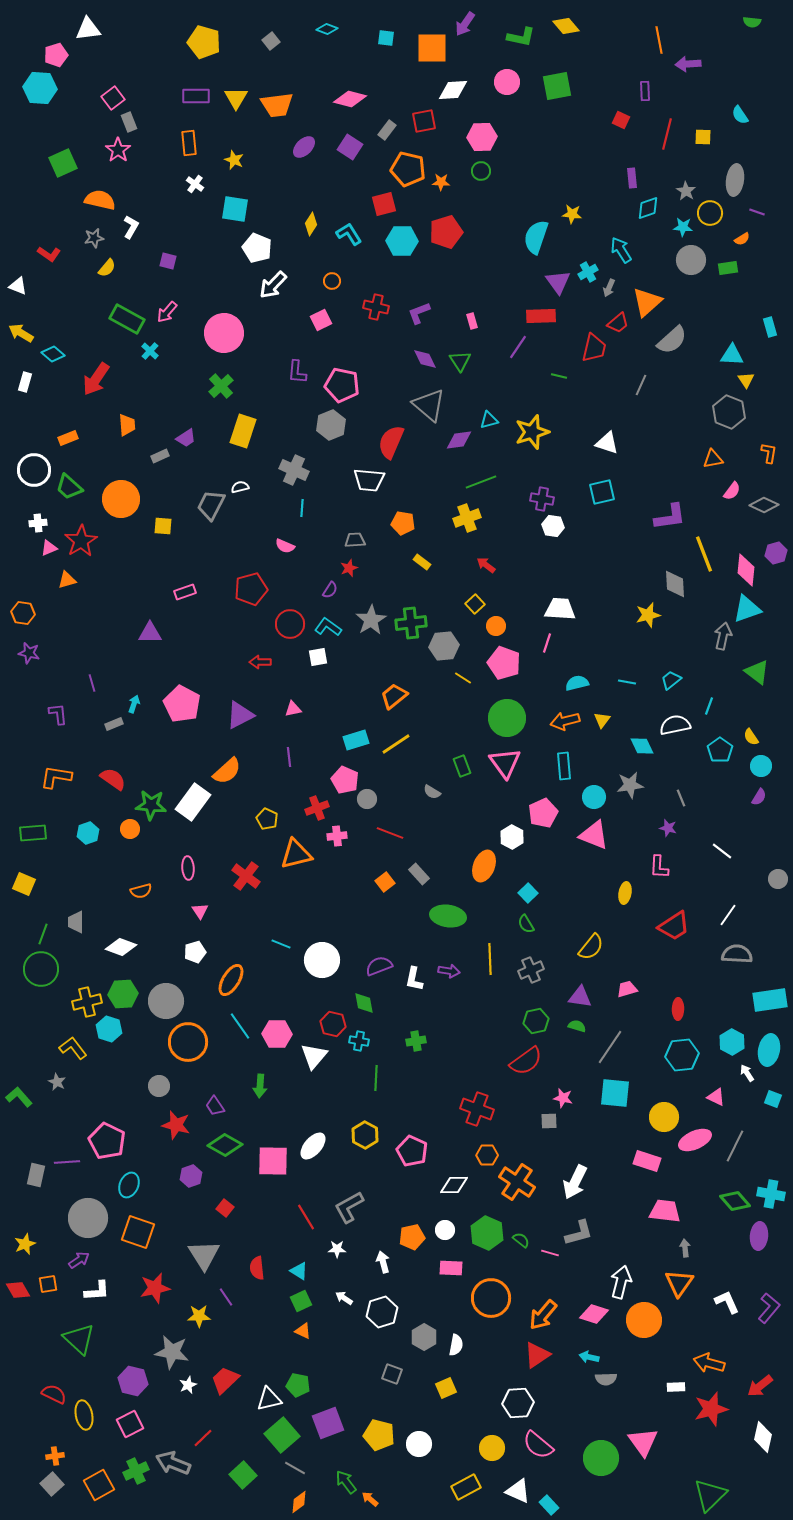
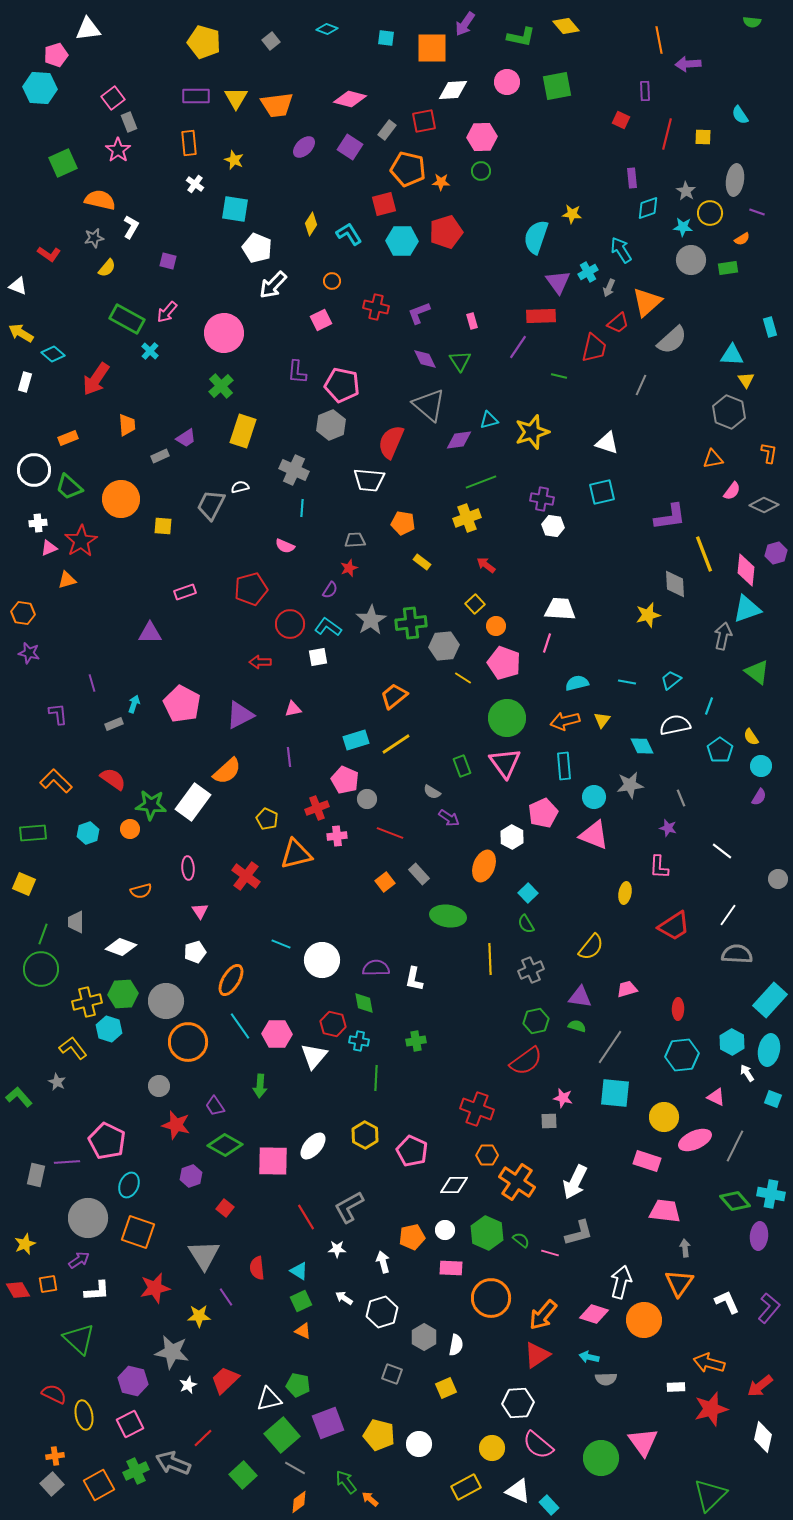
orange L-shape at (56, 777): moved 4 px down; rotated 36 degrees clockwise
purple semicircle at (379, 966): moved 3 px left, 2 px down; rotated 20 degrees clockwise
purple arrow at (449, 971): moved 153 px up; rotated 25 degrees clockwise
cyan rectangle at (770, 1000): rotated 40 degrees counterclockwise
